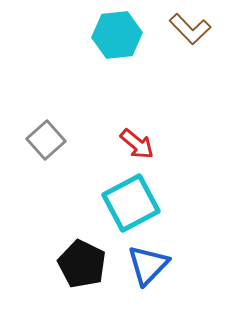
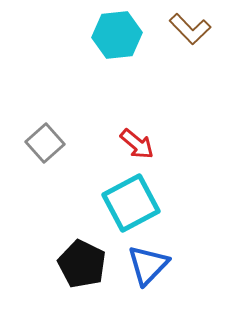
gray square: moved 1 px left, 3 px down
